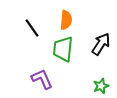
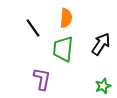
orange semicircle: moved 2 px up
black line: moved 1 px right
purple L-shape: rotated 35 degrees clockwise
green star: moved 2 px right
